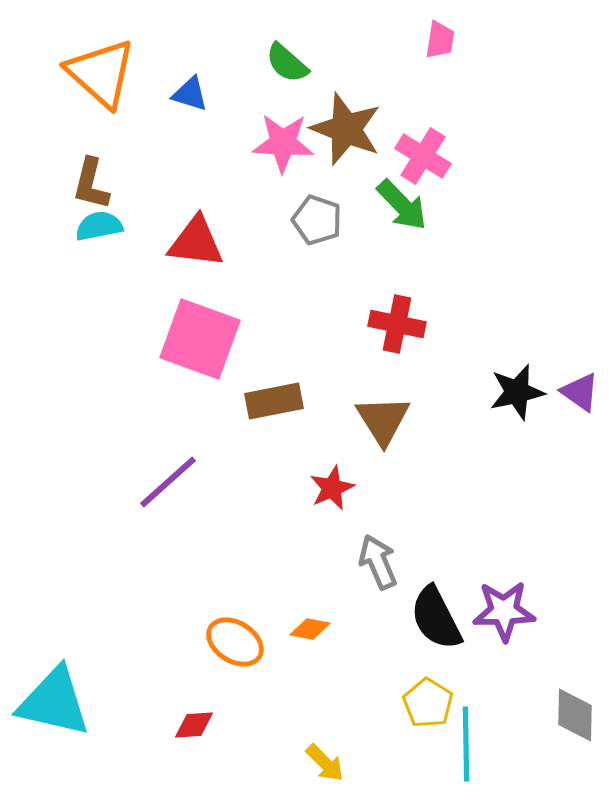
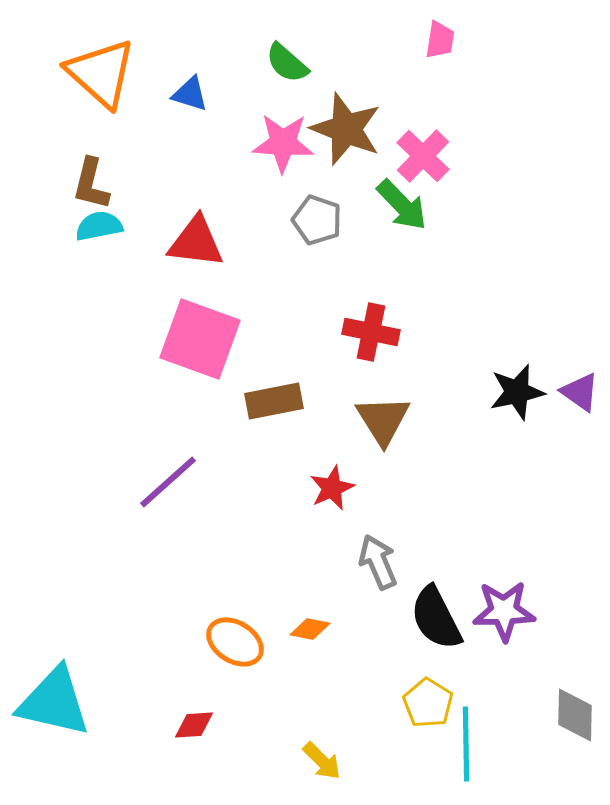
pink cross: rotated 12 degrees clockwise
red cross: moved 26 px left, 8 px down
yellow arrow: moved 3 px left, 2 px up
